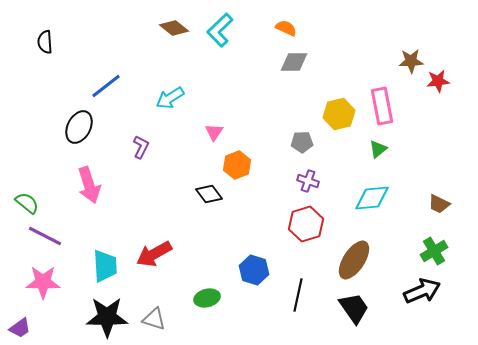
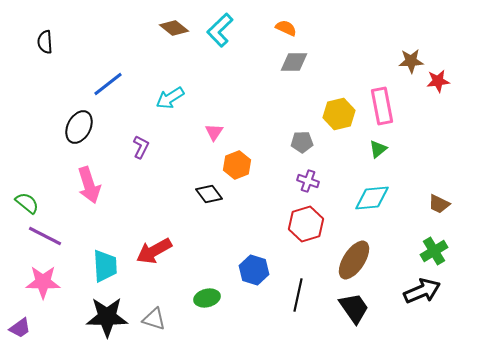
blue line: moved 2 px right, 2 px up
red arrow: moved 3 px up
